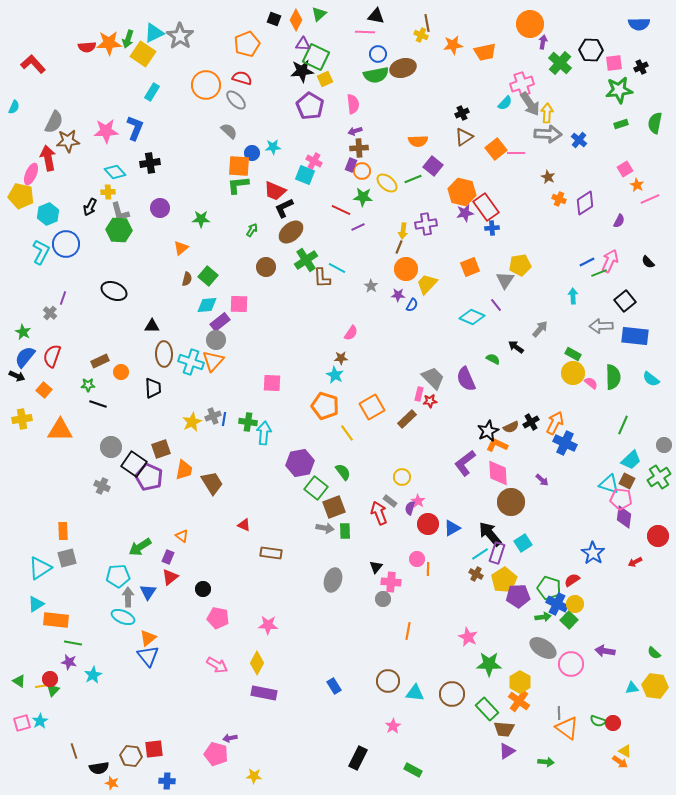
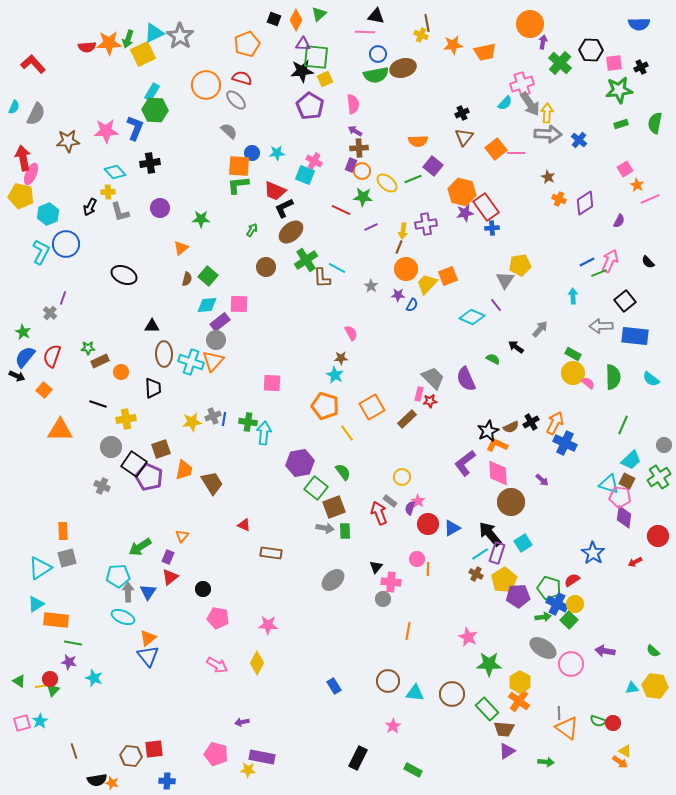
yellow square at (143, 54): rotated 30 degrees clockwise
green square at (316, 57): rotated 20 degrees counterclockwise
gray semicircle at (54, 122): moved 18 px left, 8 px up
purple arrow at (355, 131): rotated 48 degrees clockwise
brown triangle at (464, 137): rotated 18 degrees counterclockwise
cyan star at (273, 147): moved 4 px right, 6 px down
red arrow at (48, 158): moved 25 px left
purple line at (358, 227): moved 13 px right
green hexagon at (119, 230): moved 36 px right, 120 px up
orange square at (470, 267): moved 22 px left, 9 px down
black ellipse at (114, 291): moved 10 px right, 16 px up
pink semicircle at (351, 333): rotated 63 degrees counterclockwise
pink semicircle at (591, 383): moved 3 px left
green star at (88, 385): moved 37 px up
yellow cross at (22, 419): moved 104 px right
yellow star at (192, 422): rotated 18 degrees clockwise
pink pentagon at (621, 499): moved 1 px left, 2 px up
orange triangle at (182, 536): rotated 32 degrees clockwise
gray ellipse at (333, 580): rotated 30 degrees clockwise
gray arrow at (128, 597): moved 5 px up
green semicircle at (654, 653): moved 1 px left, 2 px up
cyan star at (93, 675): moved 1 px right, 3 px down; rotated 24 degrees counterclockwise
purple rectangle at (264, 693): moved 2 px left, 64 px down
purple arrow at (230, 738): moved 12 px right, 16 px up
black semicircle at (99, 768): moved 2 px left, 12 px down
yellow star at (254, 776): moved 6 px left, 6 px up
